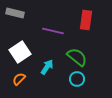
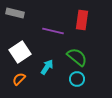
red rectangle: moved 4 px left
